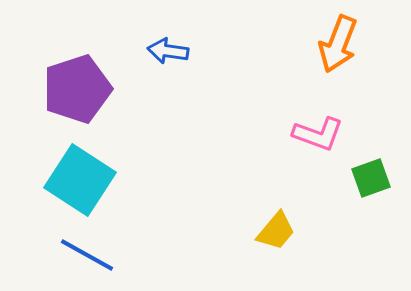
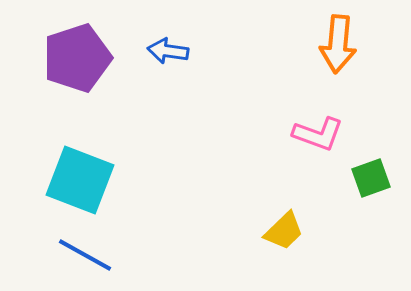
orange arrow: rotated 16 degrees counterclockwise
purple pentagon: moved 31 px up
cyan square: rotated 12 degrees counterclockwise
yellow trapezoid: moved 8 px right; rotated 6 degrees clockwise
blue line: moved 2 px left
